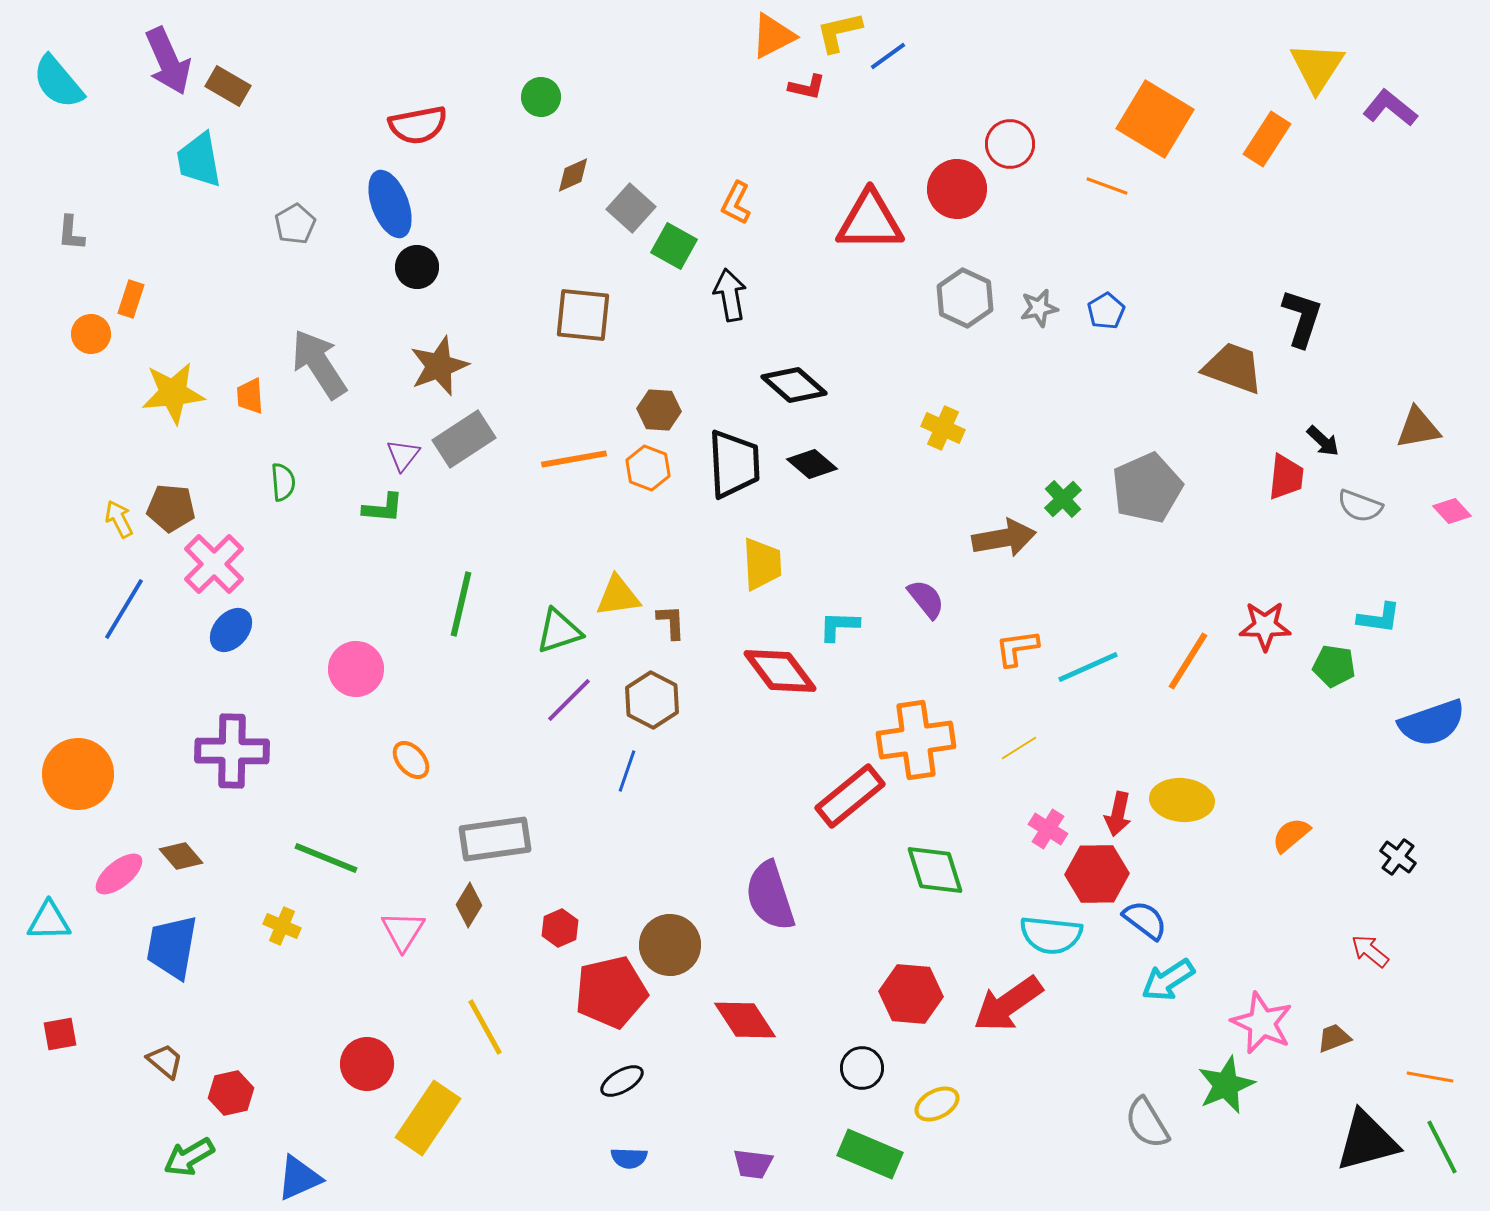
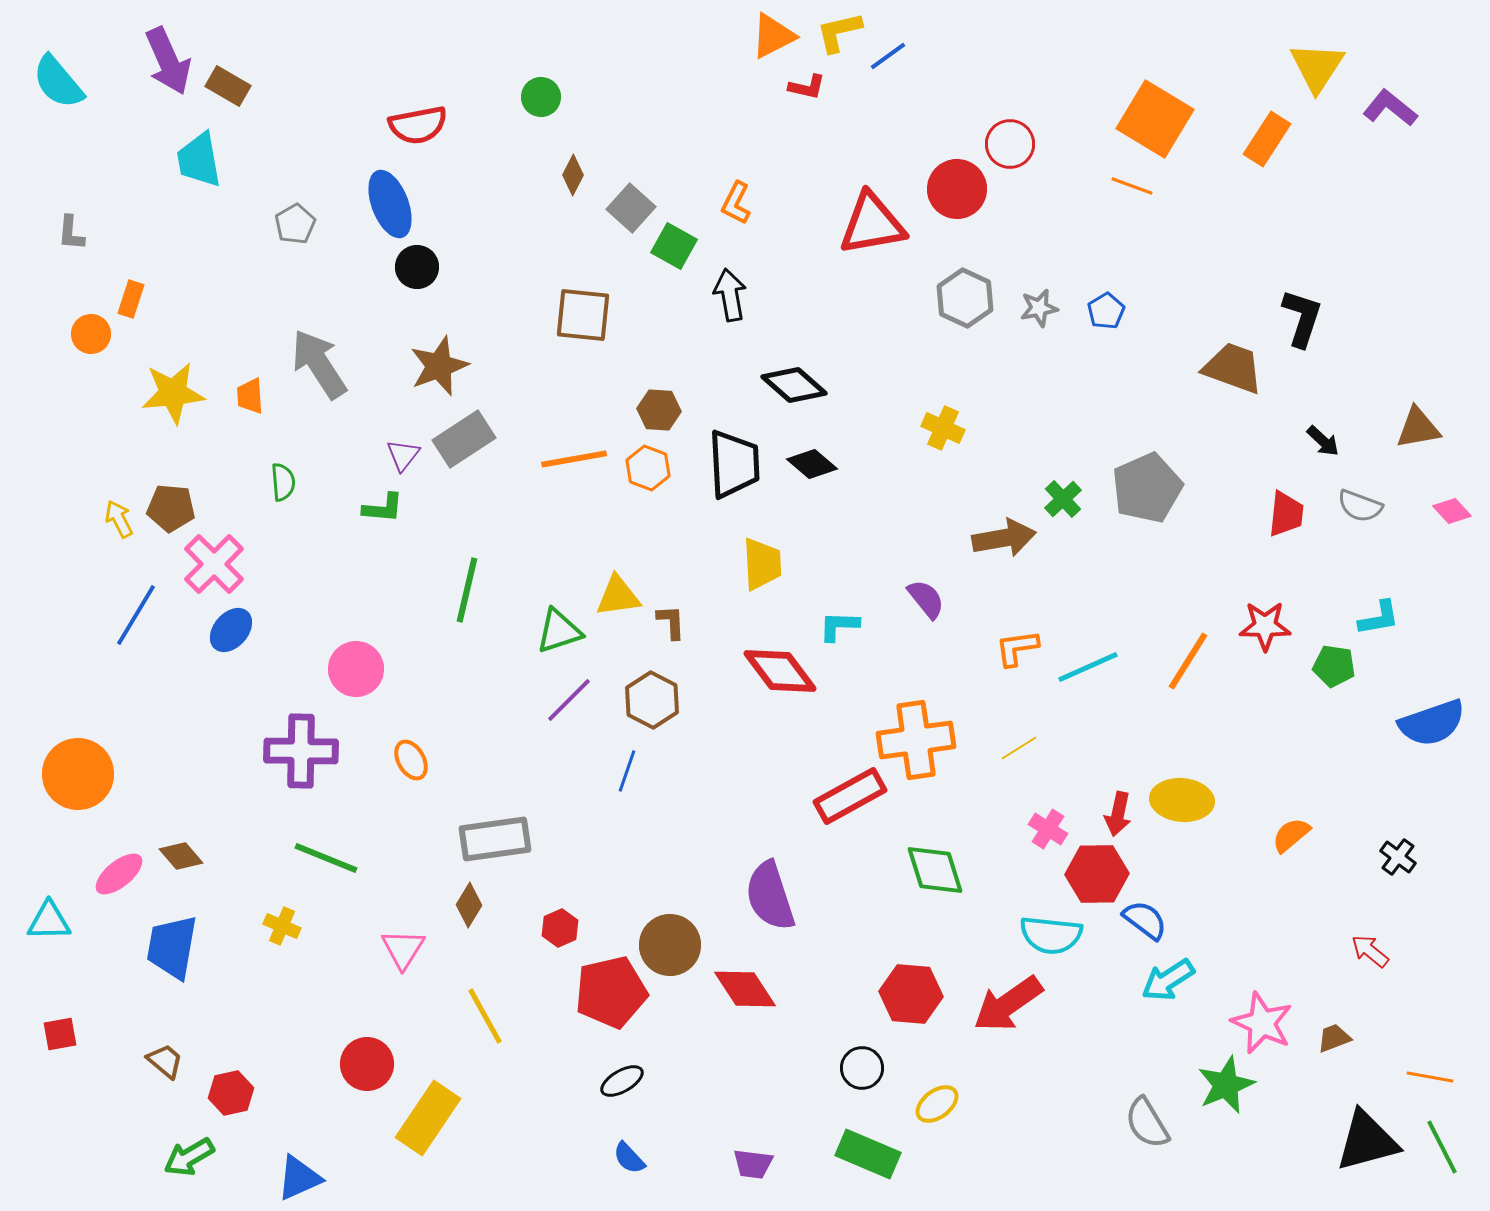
brown diamond at (573, 175): rotated 39 degrees counterclockwise
orange line at (1107, 186): moved 25 px right
red triangle at (870, 221): moved 2 px right, 3 px down; rotated 10 degrees counterclockwise
red trapezoid at (1286, 477): moved 37 px down
green line at (461, 604): moved 6 px right, 14 px up
blue line at (124, 609): moved 12 px right, 6 px down
cyan L-shape at (1379, 618): rotated 18 degrees counterclockwise
purple cross at (232, 751): moved 69 px right
orange ellipse at (411, 760): rotated 12 degrees clockwise
red rectangle at (850, 796): rotated 10 degrees clockwise
pink triangle at (403, 931): moved 18 px down
red diamond at (745, 1020): moved 31 px up
yellow line at (485, 1027): moved 11 px up
yellow ellipse at (937, 1104): rotated 9 degrees counterclockwise
green rectangle at (870, 1154): moved 2 px left
blue semicircle at (629, 1158): rotated 45 degrees clockwise
